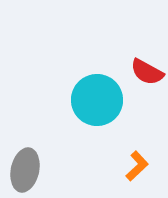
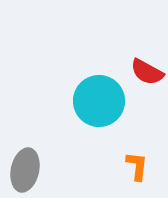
cyan circle: moved 2 px right, 1 px down
orange L-shape: rotated 40 degrees counterclockwise
